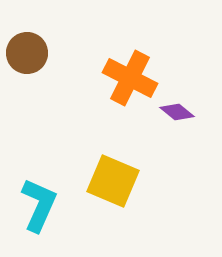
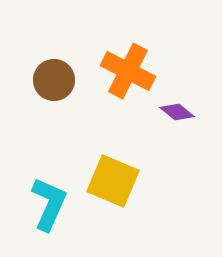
brown circle: moved 27 px right, 27 px down
orange cross: moved 2 px left, 7 px up
cyan L-shape: moved 10 px right, 1 px up
